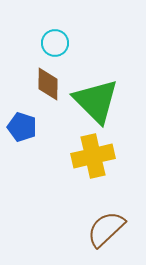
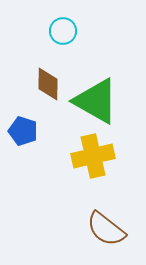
cyan circle: moved 8 px right, 12 px up
green triangle: rotated 15 degrees counterclockwise
blue pentagon: moved 1 px right, 4 px down
brown semicircle: rotated 99 degrees counterclockwise
